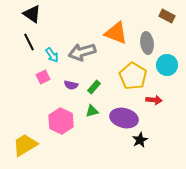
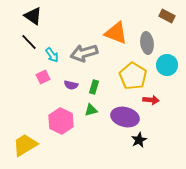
black triangle: moved 1 px right, 2 px down
black line: rotated 18 degrees counterclockwise
gray arrow: moved 2 px right, 1 px down
green rectangle: rotated 24 degrees counterclockwise
red arrow: moved 3 px left
green triangle: moved 1 px left, 1 px up
purple ellipse: moved 1 px right, 1 px up
black star: moved 1 px left
